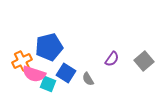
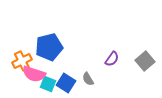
gray square: moved 1 px right
blue square: moved 10 px down
